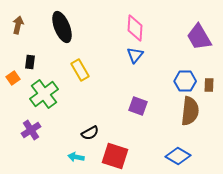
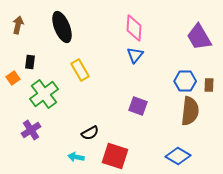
pink diamond: moved 1 px left
